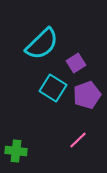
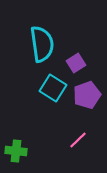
cyan semicircle: rotated 54 degrees counterclockwise
